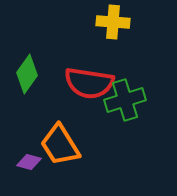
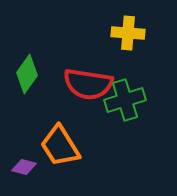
yellow cross: moved 15 px right, 11 px down
red semicircle: moved 1 px left, 1 px down
orange trapezoid: moved 1 px down
purple diamond: moved 5 px left, 5 px down
